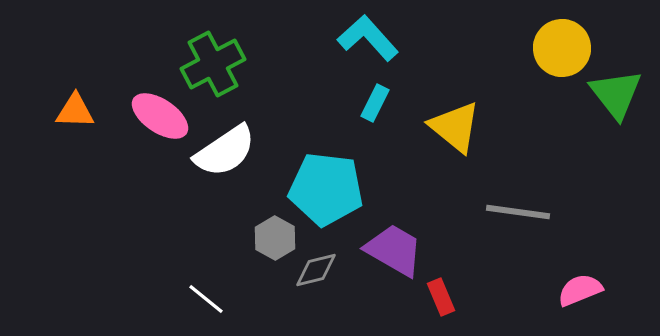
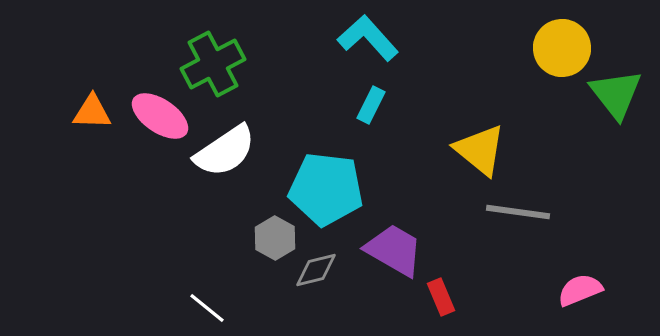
cyan rectangle: moved 4 px left, 2 px down
orange triangle: moved 17 px right, 1 px down
yellow triangle: moved 25 px right, 23 px down
white line: moved 1 px right, 9 px down
